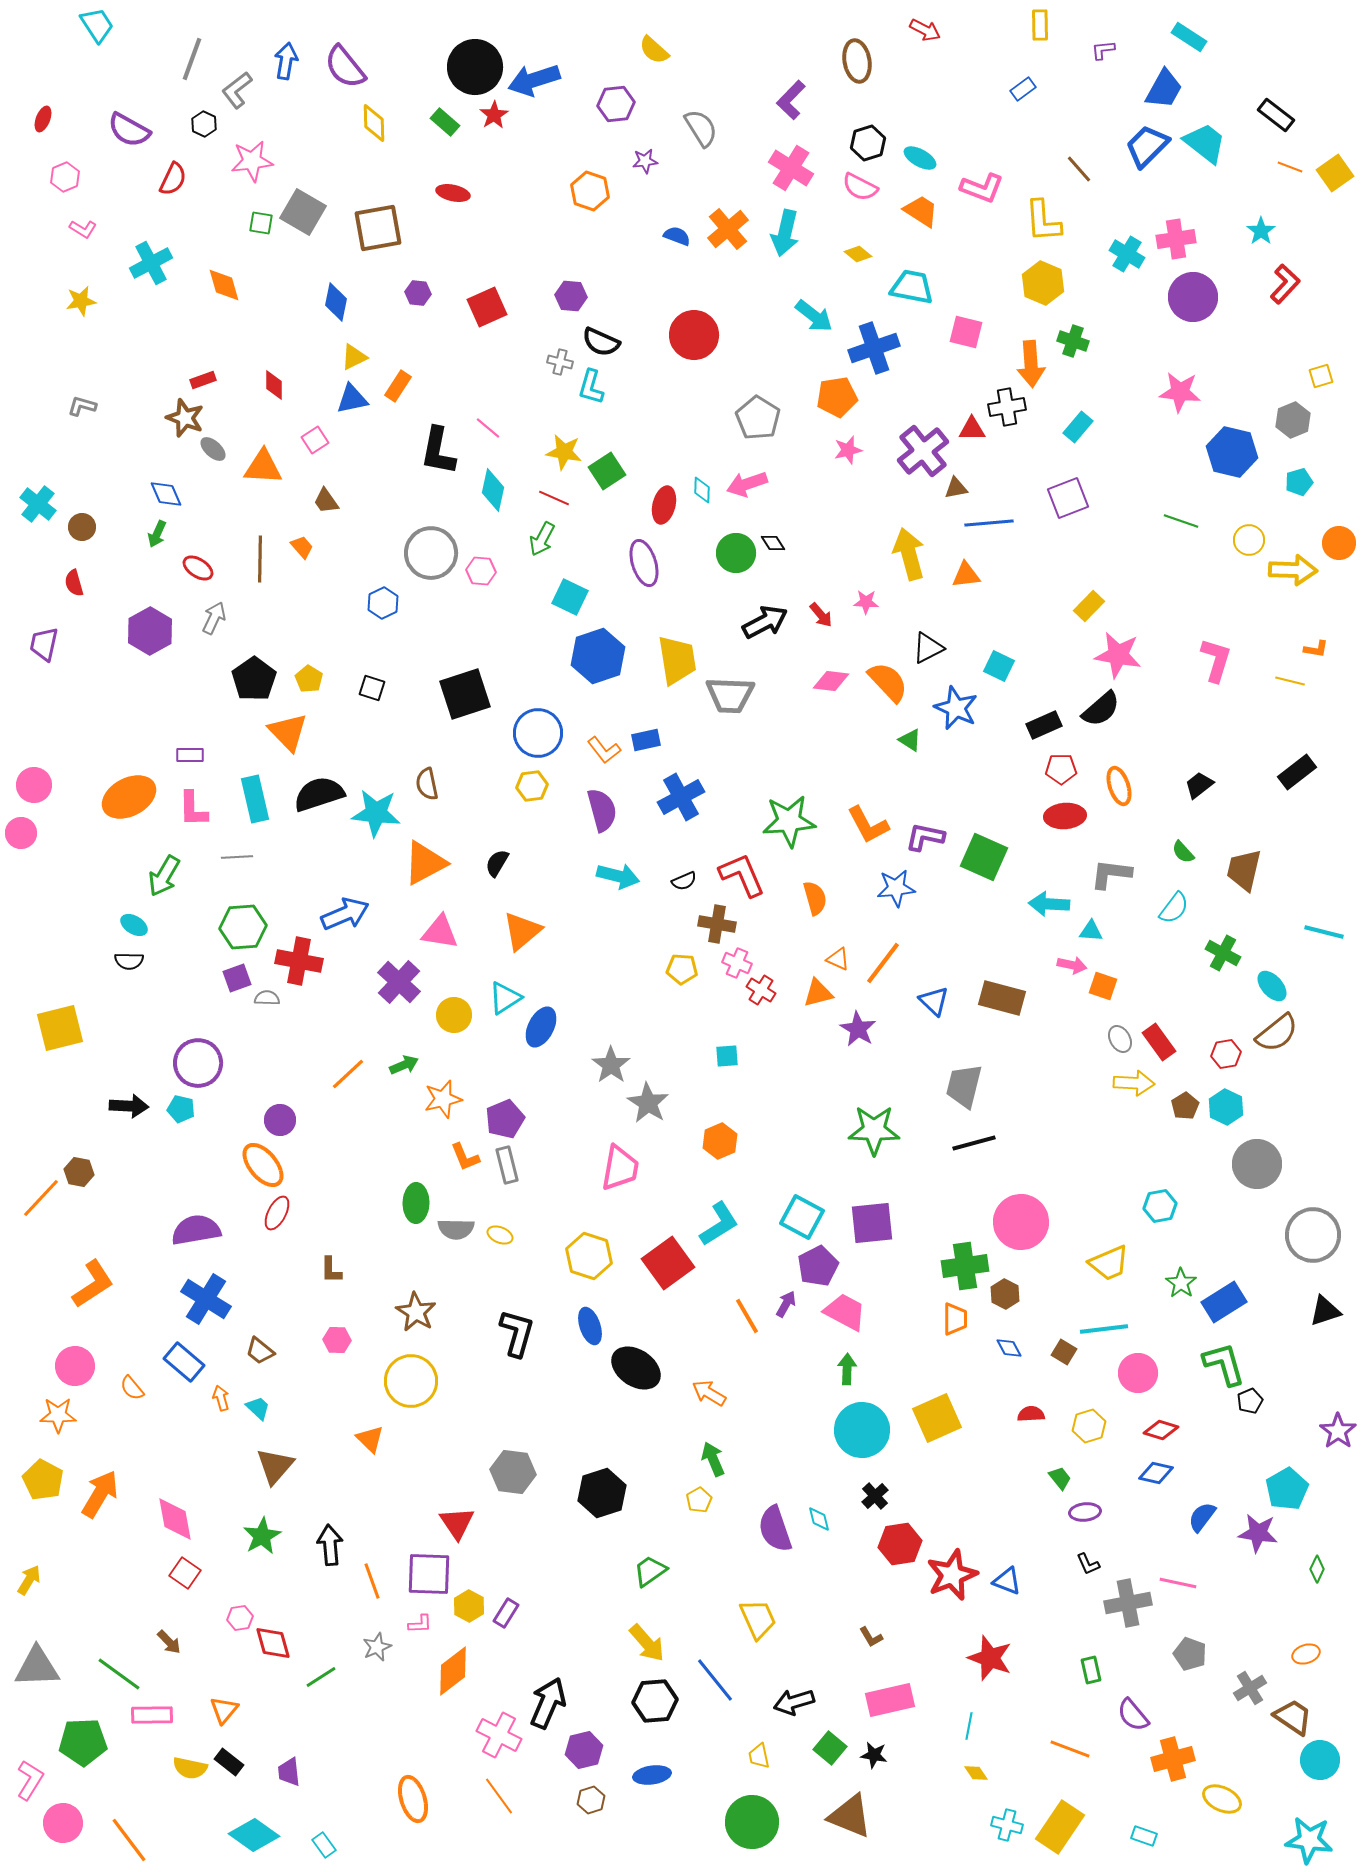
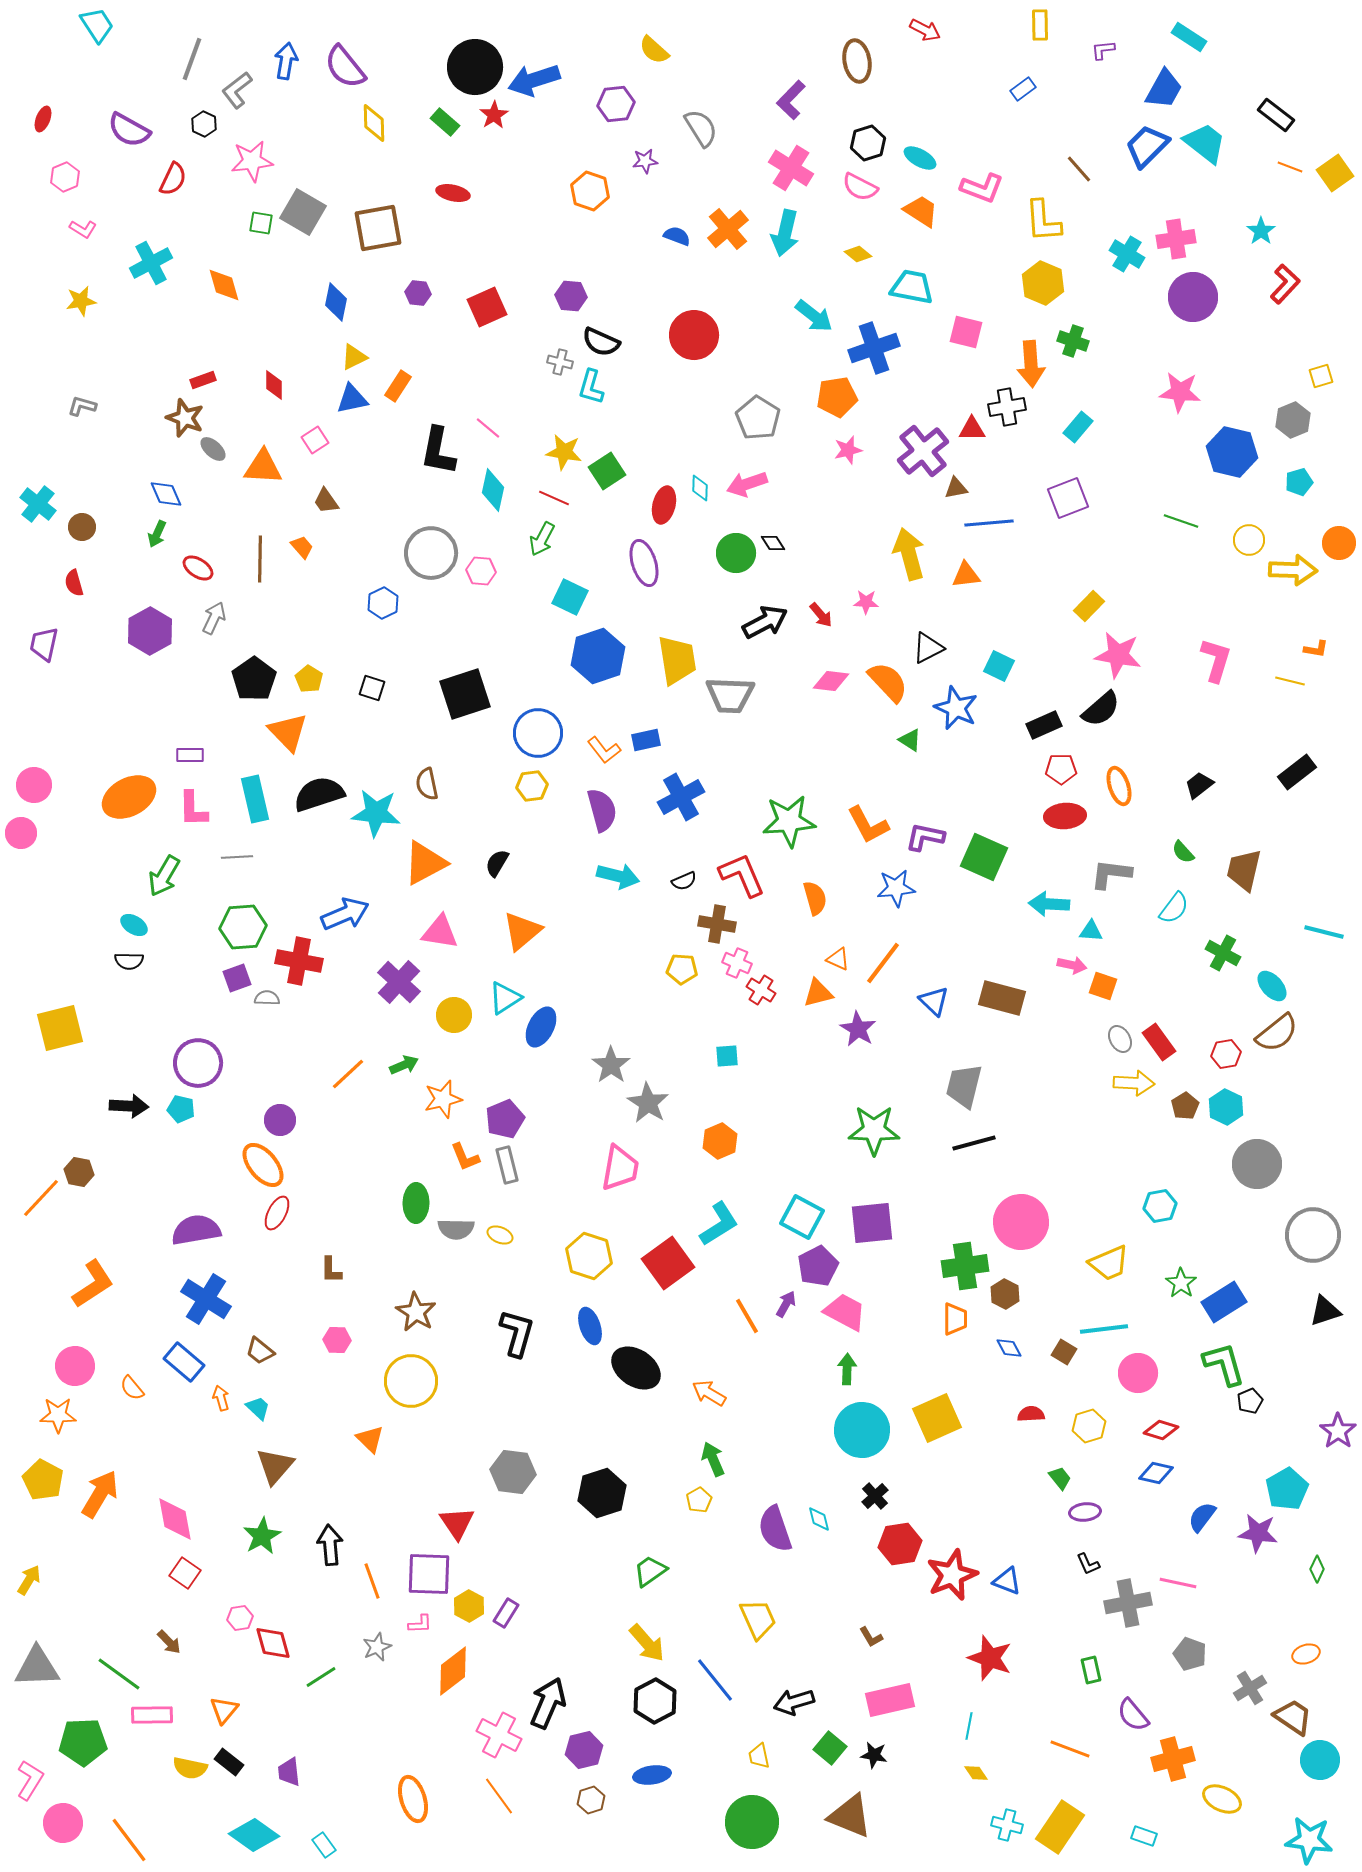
cyan diamond at (702, 490): moved 2 px left, 2 px up
black hexagon at (655, 1701): rotated 24 degrees counterclockwise
